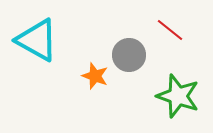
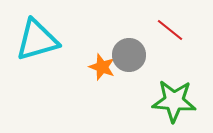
cyan triangle: rotated 45 degrees counterclockwise
orange star: moved 7 px right, 9 px up
green star: moved 4 px left, 5 px down; rotated 15 degrees counterclockwise
